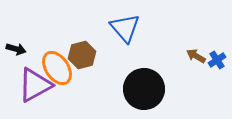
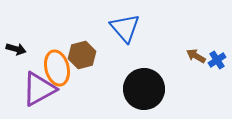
orange ellipse: rotated 20 degrees clockwise
purple triangle: moved 4 px right, 4 px down
